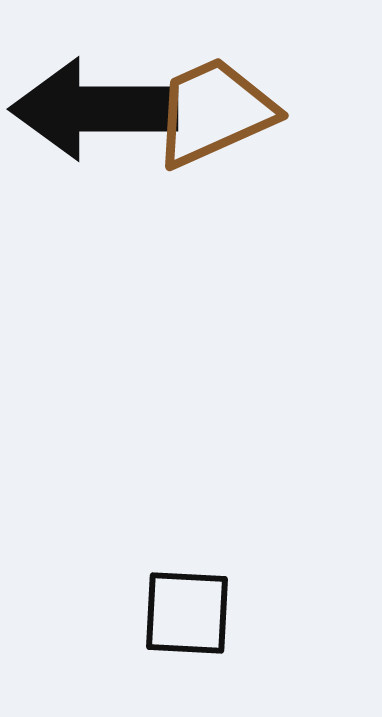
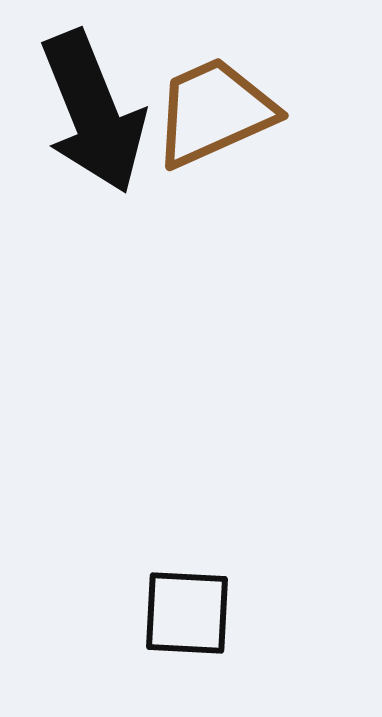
black arrow: moved 1 px left, 3 px down; rotated 112 degrees counterclockwise
